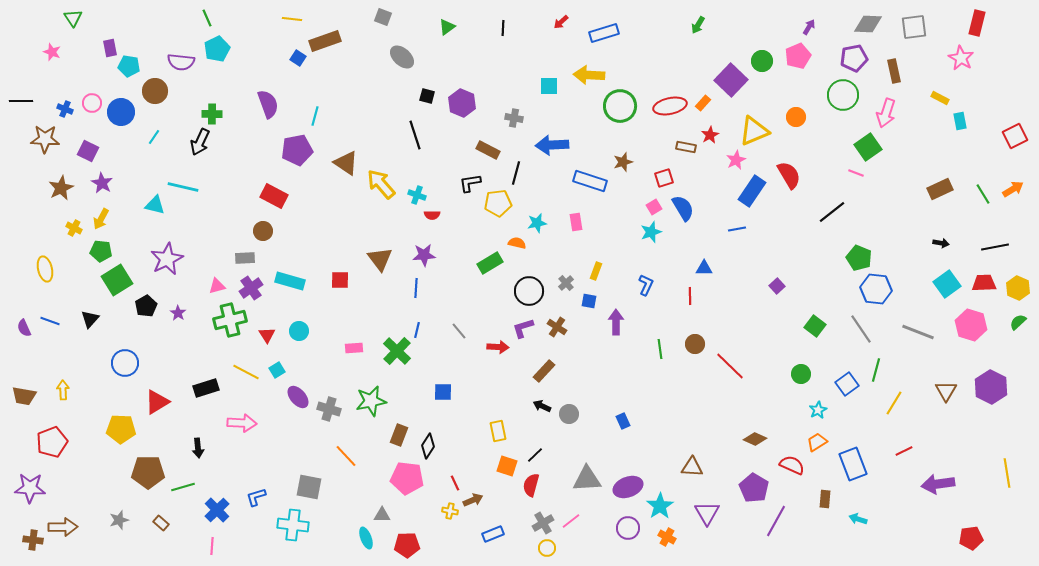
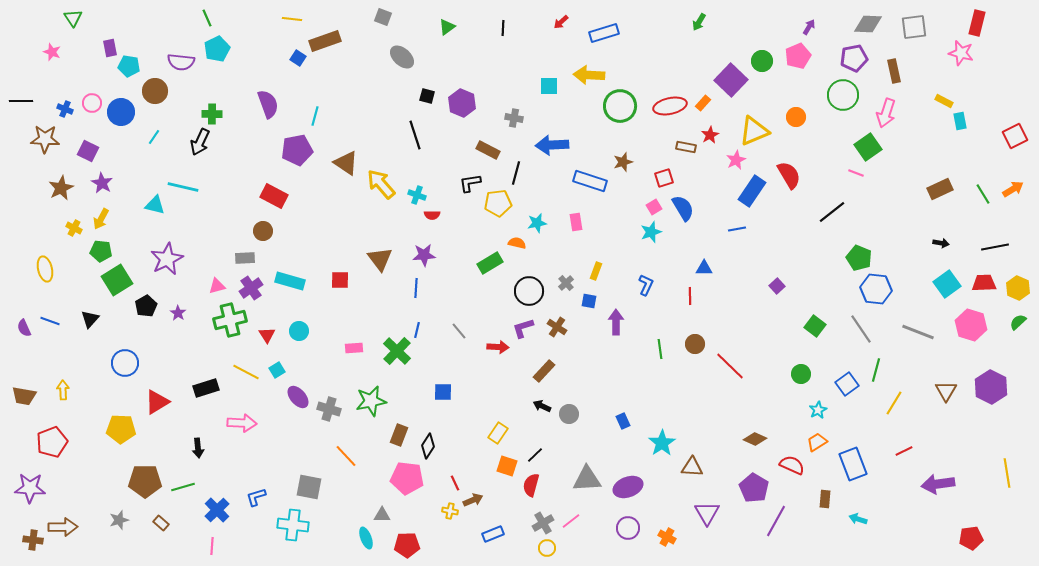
green arrow at (698, 25): moved 1 px right, 3 px up
pink star at (961, 58): moved 5 px up; rotated 15 degrees counterclockwise
yellow rectangle at (940, 98): moved 4 px right, 3 px down
yellow rectangle at (498, 431): moved 2 px down; rotated 45 degrees clockwise
brown pentagon at (148, 472): moved 3 px left, 9 px down
cyan star at (660, 506): moved 2 px right, 63 px up
